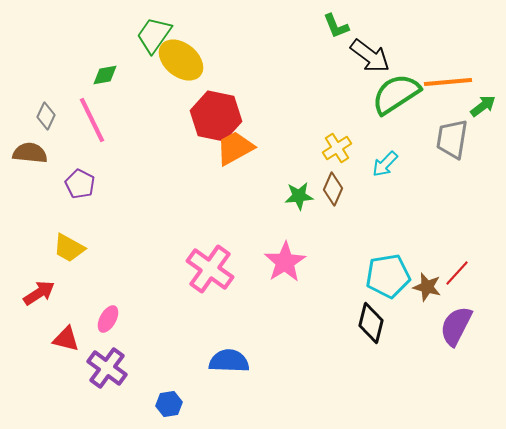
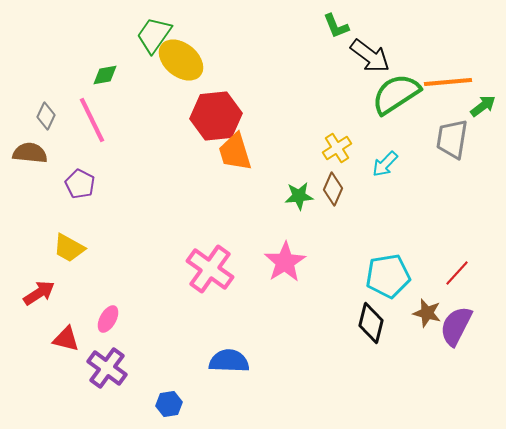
red hexagon: rotated 18 degrees counterclockwise
orange trapezoid: moved 4 px down; rotated 78 degrees counterclockwise
brown star: moved 26 px down
